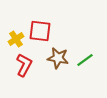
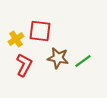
green line: moved 2 px left, 1 px down
